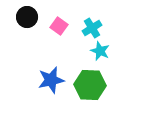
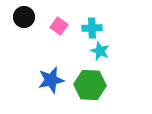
black circle: moved 3 px left
cyan cross: rotated 30 degrees clockwise
